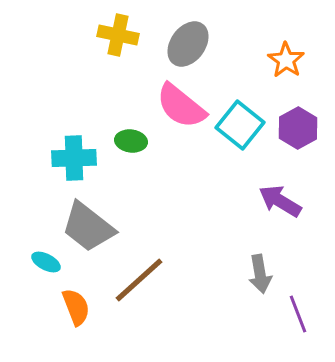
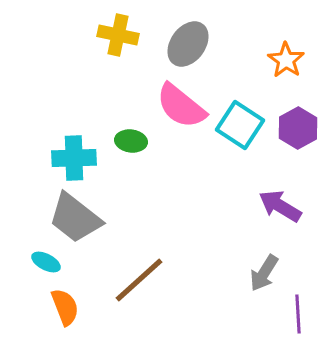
cyan square: rotated 6 degrees counterclockwise
purple arrow: moved 5 px down
gray trapezoid: moved 13 px left, 9 px up
gray arrow: moved 4 px right, 1 px up; rotated 42 degrees clockwise
orange semicircle: moved 11 px left
purple line: rotated 18 degrees clockwise
